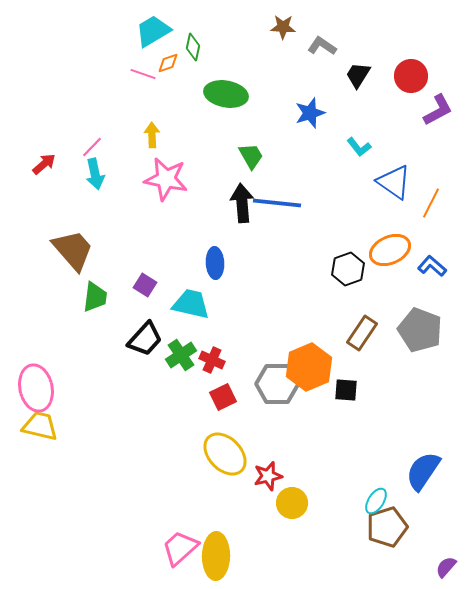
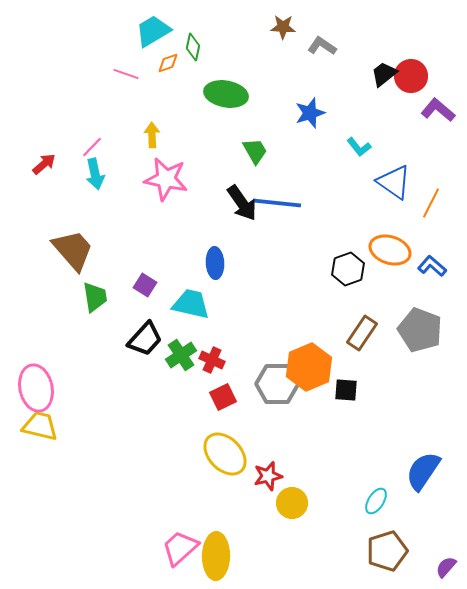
pink line at (143, 74): moved 17 px left
black trapezoid at (358, 75): moved 26 px right, 1 px up; rotated 20 degrees clockwise
purple L-shape at (438, 110): rotated 112 degrees counterclockwise
green trapezoid at (251, 156): moved 4 px right, 5 px up
black arrow at (242, 203): rotated 150 degrees clockwise
orange ellipse at (390, 250): rotated 42 degrees clockwise
green trapezoid at (95, 297): rotated 16 degrees counterclockwise
brown pentagon at (387, 527): moved 24 px down
